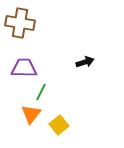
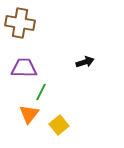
orange triangle: moved 2 px left
